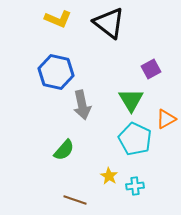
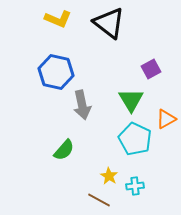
brown line: moved 24 px right; rotated 10 degrees clockwise
